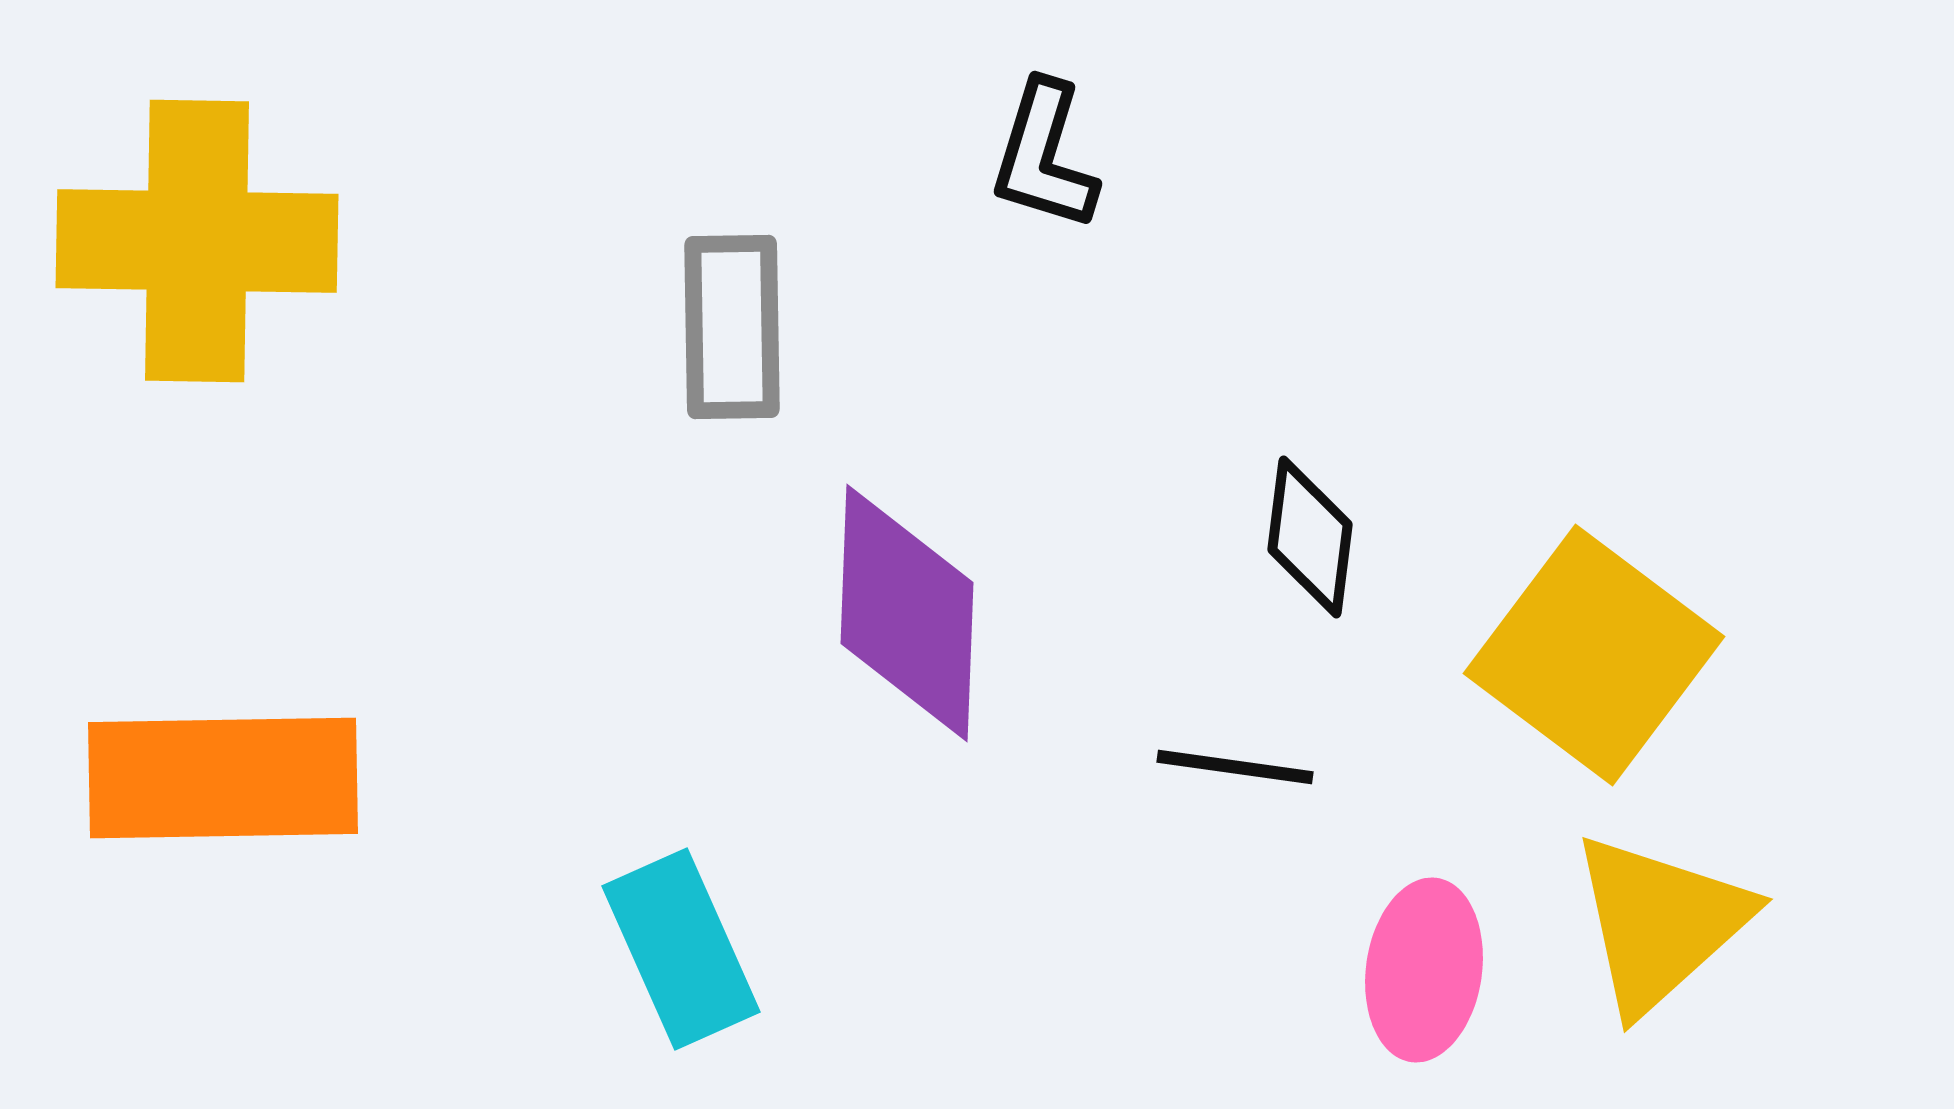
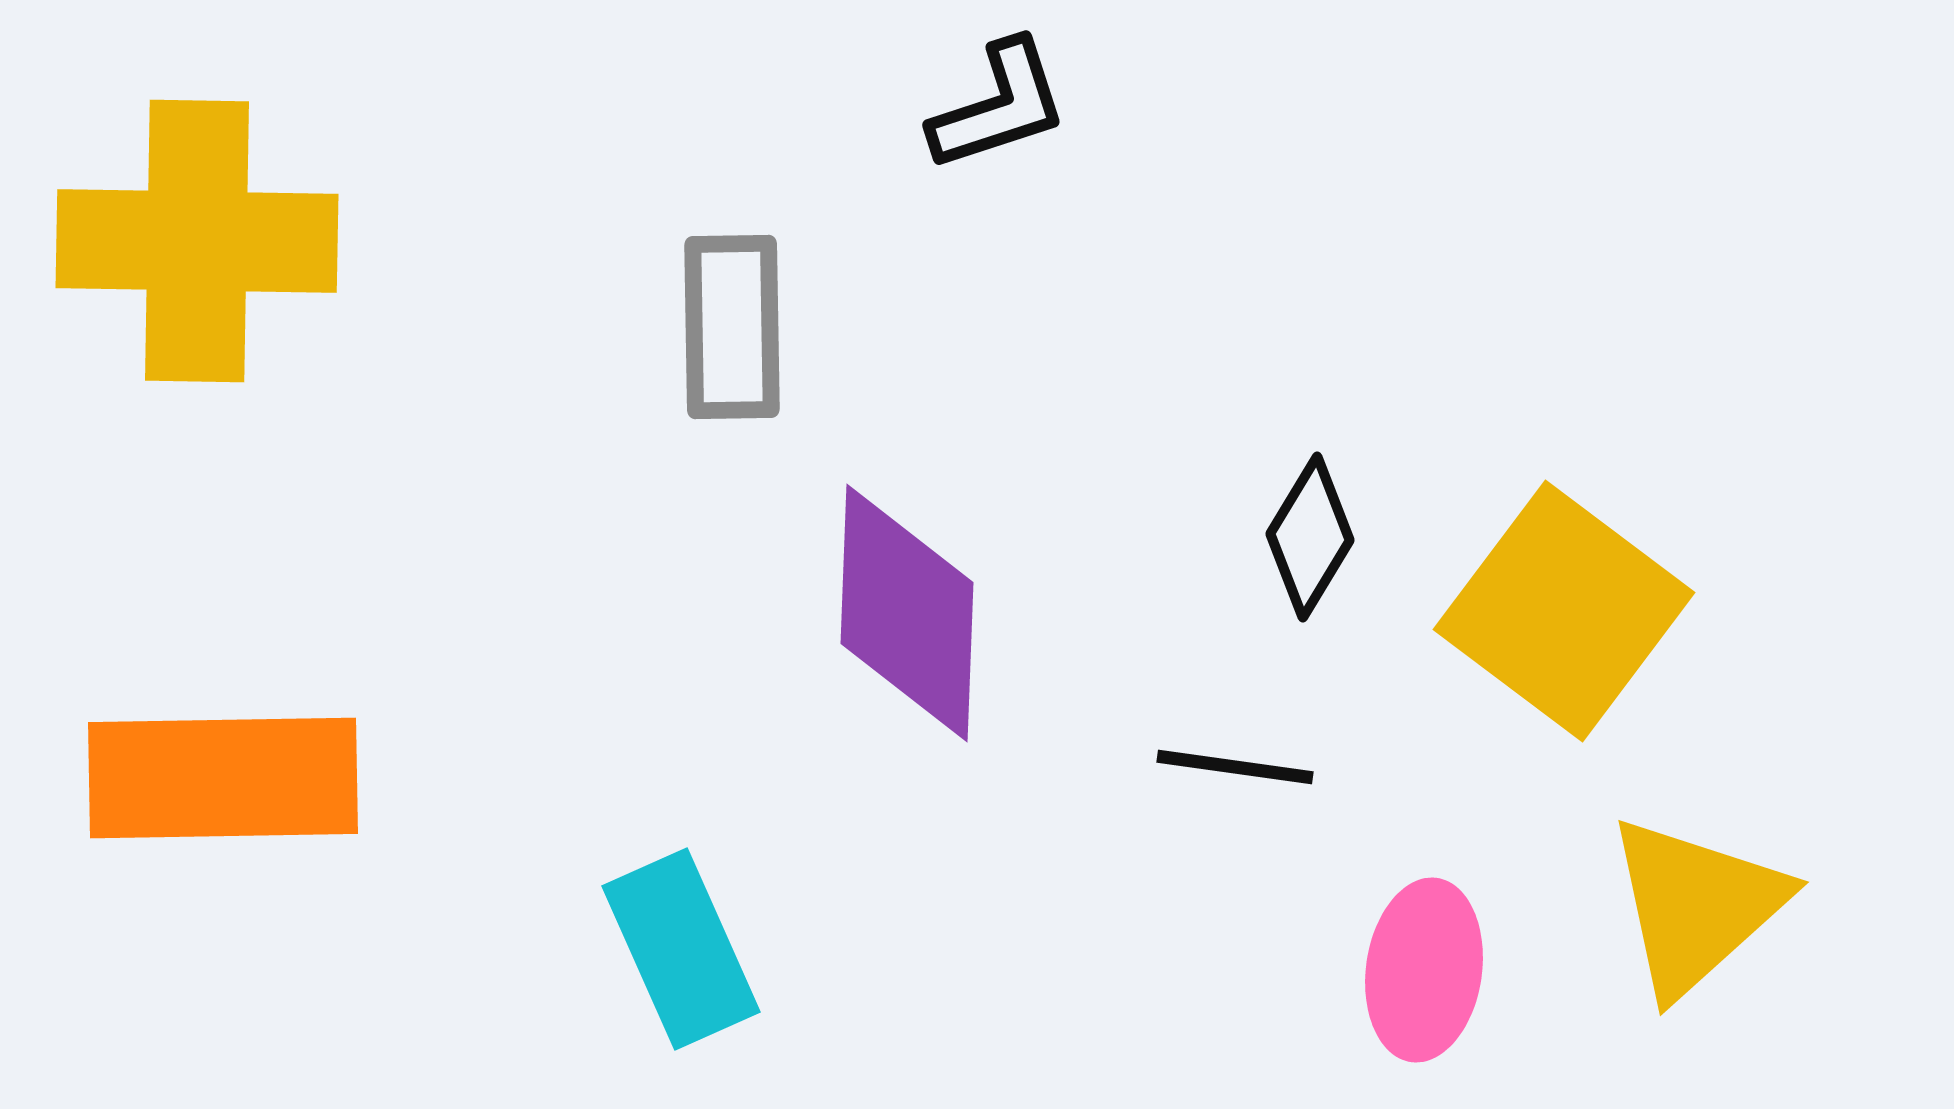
black L-shape: moved 45 px left, 50 px up; rotated 125 degrees counterclockwise
black diamond: rotated 24 degrees clockwise
yellow square: moved 30 px left, 44 px up
yellow triangle: moved 36 px right, 17 px up
